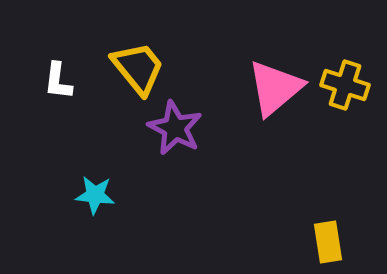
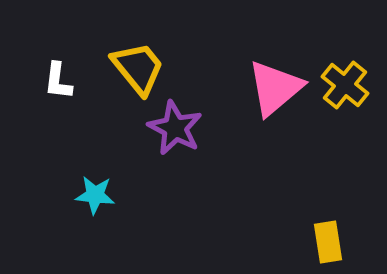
yellow cross: rotated 21 degrees clockwise
